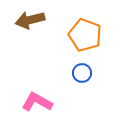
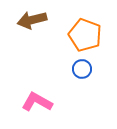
brown arrow: moved 2 px right
blue circle: moved 4 px up
